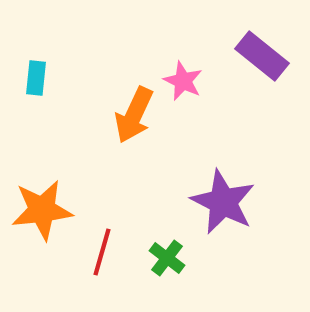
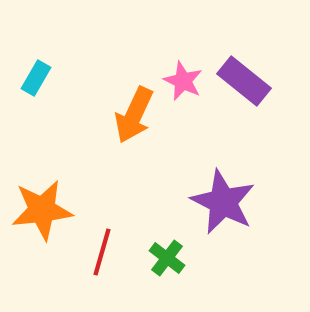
purple rectangle: moved 18 px left, 25 px down
cyan rectangle: rotated 24 degrees clockwise
